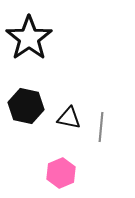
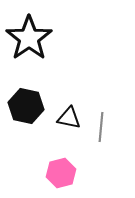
pink hexagon: rotated 8 degrees clockwise
